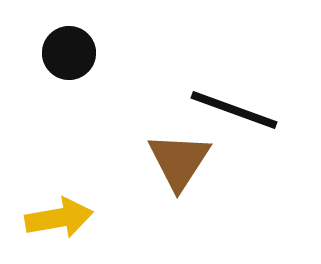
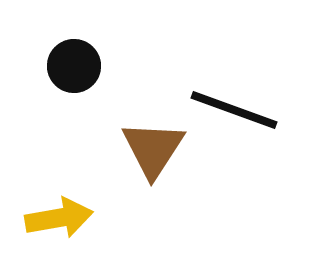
black circle: moved 5 px right, 13 px down
brown triangle: moved 26 px left, 12 px up
